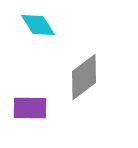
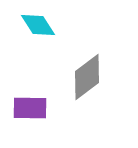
gray diamond: moved 3 px right
